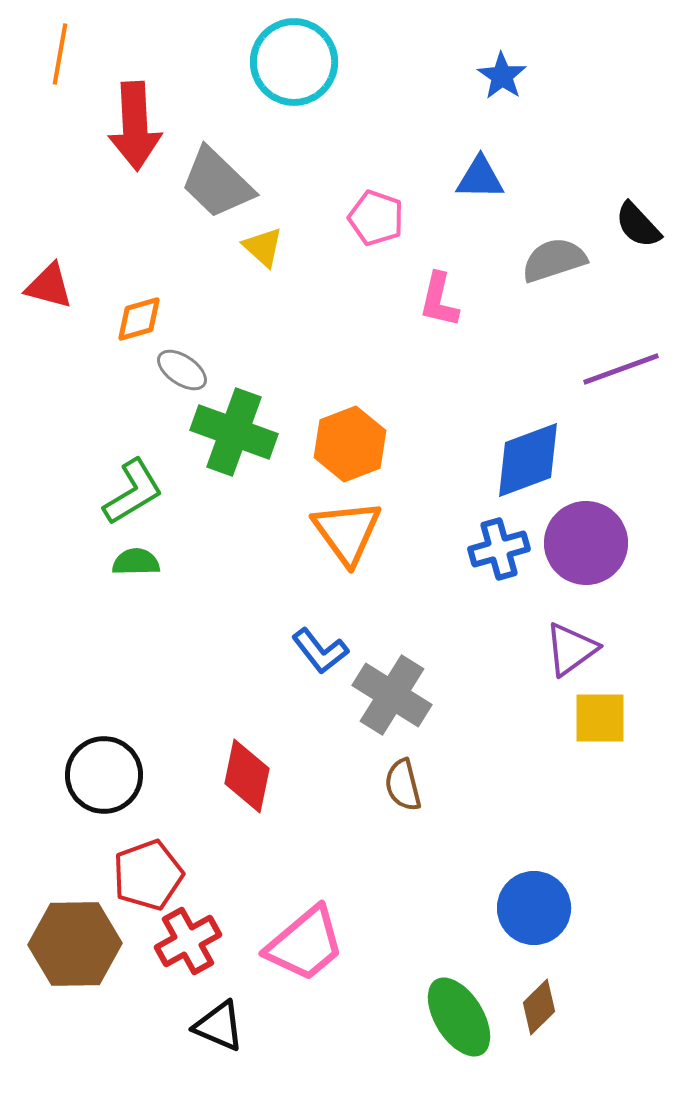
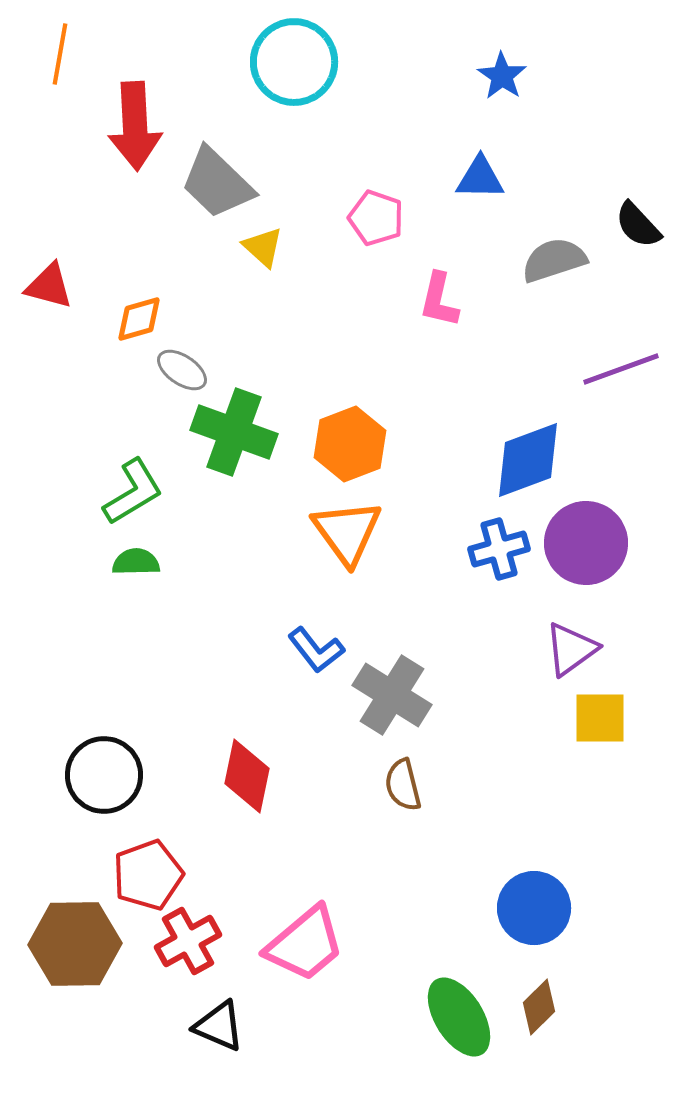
blue L-shape: moved 4 px left, 1 px up
